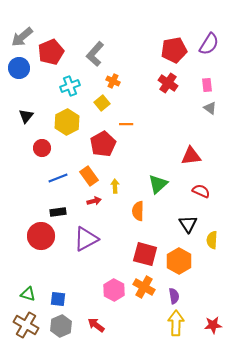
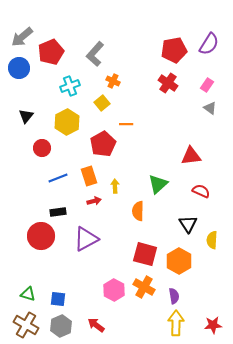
pink rectangle at (207, 85): rotated 40 degrees clockwise
orange rectangle at (89, 176): rotated 18 degrees clockwise
